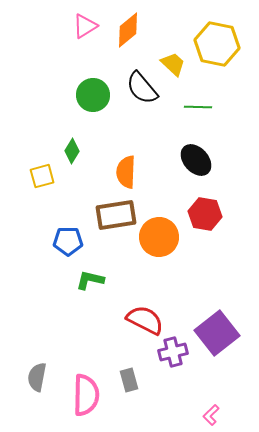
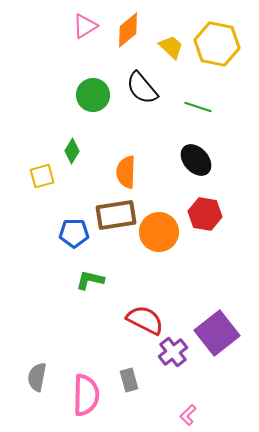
yellow trapezoid: moved 2 px left, 17 px up
green line: rotated 16 degrees clockwise
orange circle: moved 5 px up
blue pentagon: moved 6 px right, 8 px up
purple cross: rotated 24 degrees counterclockwise
pink L-shape: moved 23 px left
